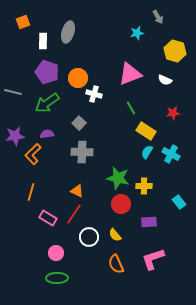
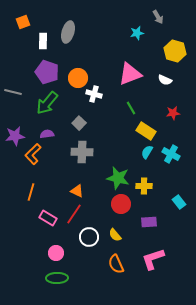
green arrow: rotated 15 degrees counterclockwise
